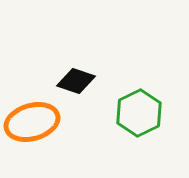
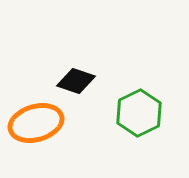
orange ellipse: moved 4 px right, 1 px down
